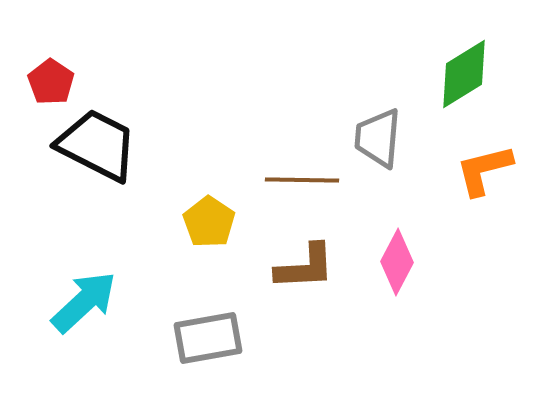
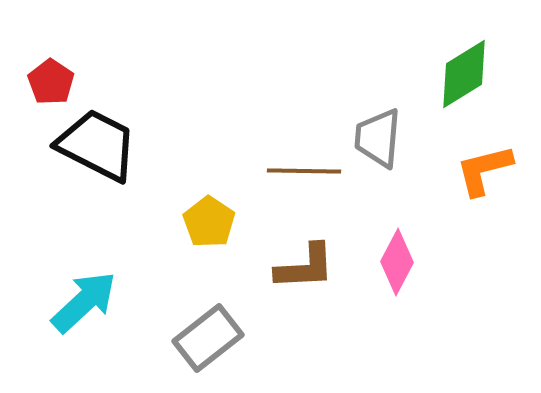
brown line: moved 2 px right, 9 px up
gray rectangle: rotated 28 degrees counterclockwise
